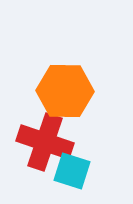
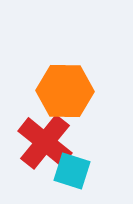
red cross: rotated 20 degrees clockwise
